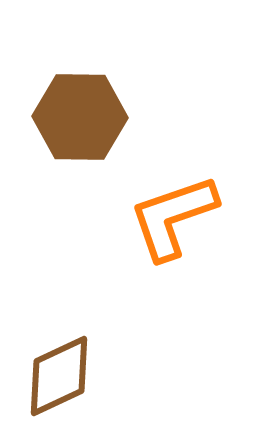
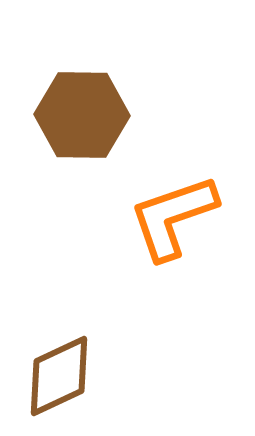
brown hexagon: moved 2 px right, 2 px up
